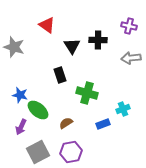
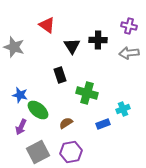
gray arrow: moved 2 px left, 5 px up
